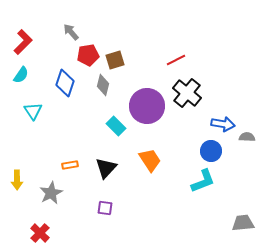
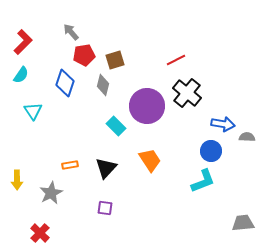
red pentagon: moved 4 px left
